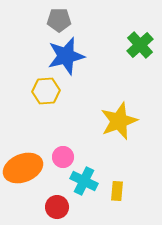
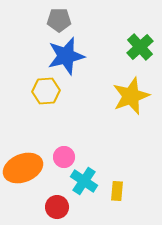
green cross: moved 2 px down
yellow star: moved 12 px right, 25 px up
pink circle: moved 1 px right
cyan cross: rotated 8 degrees clockwise
